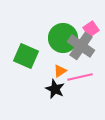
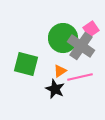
green square: moved 8 px down; rotated 10 degrees counterclockwise
